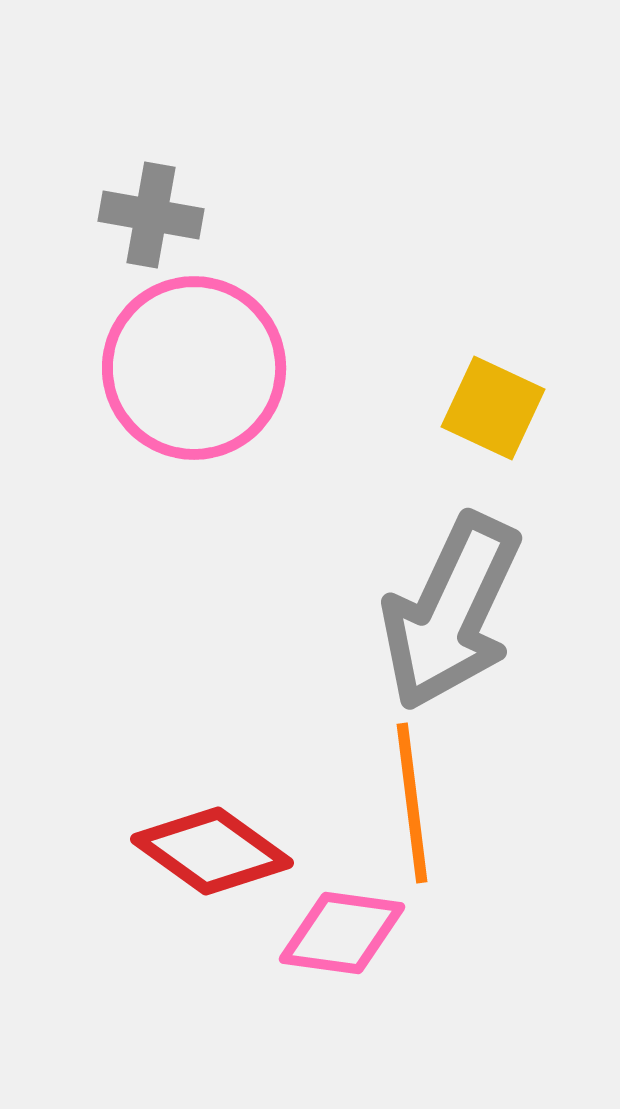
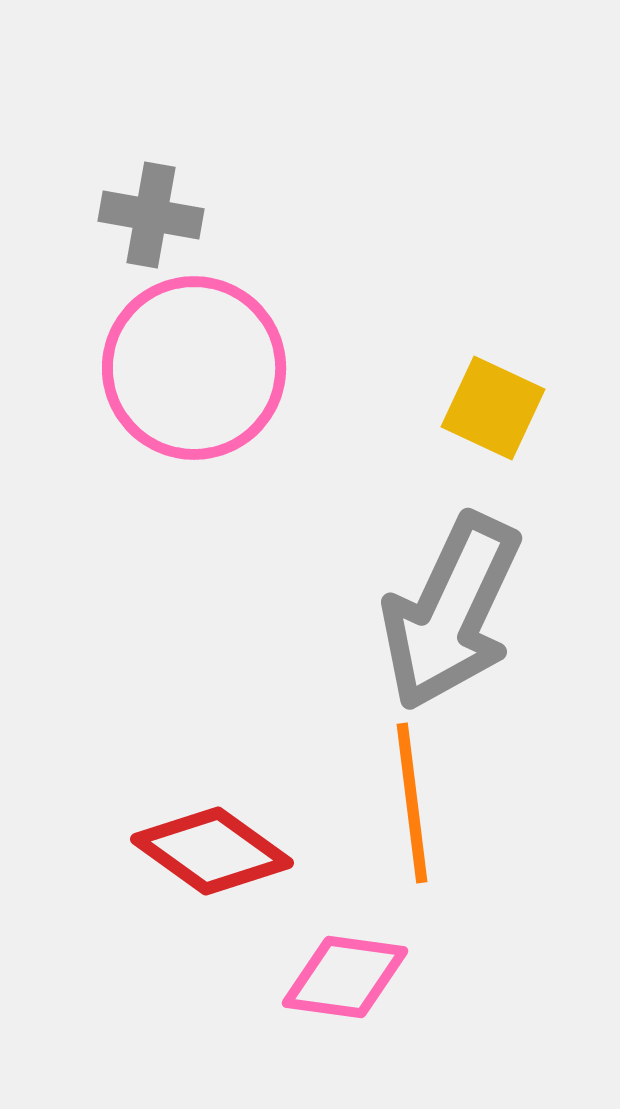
pink diamond: moved 3 px right, 44 px down
